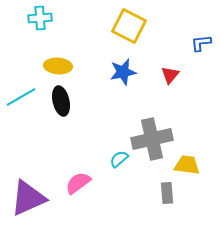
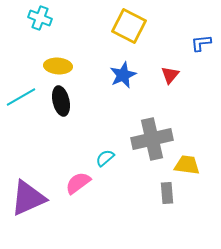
cyan cross: rotated 25 degrees clockwise
blue star: moved 3 px down; rotated 12 degrees counterclockwise
cyan semicircle: moved 14 px left, 1 px up
